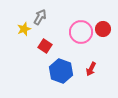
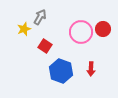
red arrow: rotated 24 degrees counterclockwise
